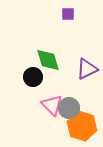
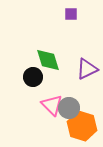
purple square: moved 3 px right
